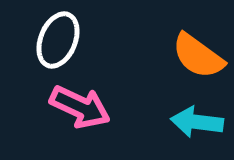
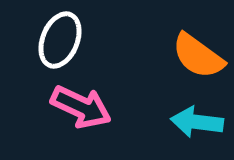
white ellipse: moved 2 px right
pink arrow: moved 1 px right
